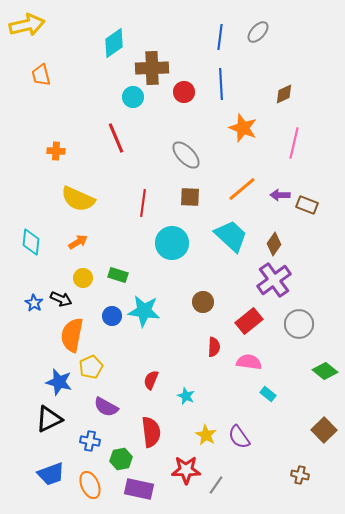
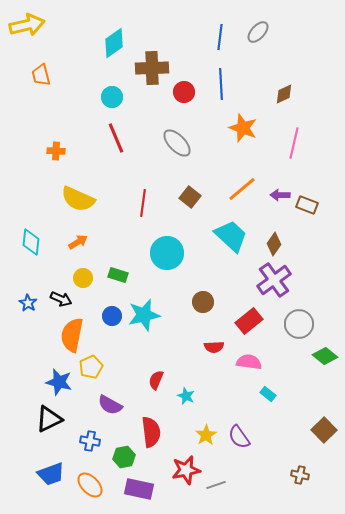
cyan circle at (133, 97): moved 21 px left
gray ellipse at (186, 155): moved 9 px left, 12 px up
brown square at (190, 197): rotated 35 degrees clockwise
cyan circle at (172, 243): moved 5 px left, 10 px down
blue star at (34, 303): moved 6 px left
cyan star at (144, 311): moved 4 px down; rotated 20 degrees counterclockwise
red semicircle at (214, 347): rotated 84 degrees clockwise
green diamond at (325, 371): moved 15 px up
red semicircle at (151, 380): moved 5 px right
purple semicircle at (106, 407): moved 4 px right, 2 px up
yellow star at (206, 435): rotated 10 degrees clockwise
green hexagon at (121, 459): moved 3 px right, 2 px up
red star at (186, 470): rotated 12 degrees counterclockwise
orange ellipse at (90, 485): rotated 20 degrees counterclockwise
gray line at (216, 485): rotated 36 degrees clockwise
